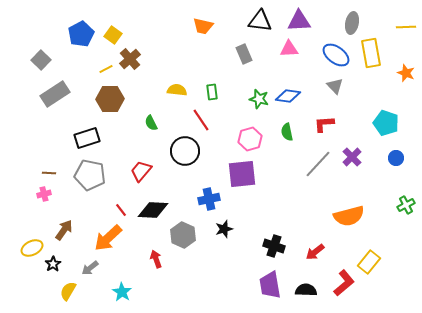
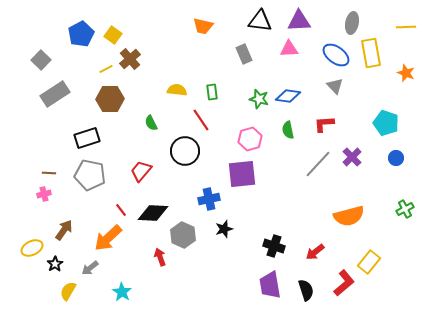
green semicircle at (287, 132): moved 1 px right, 2 px up
green cross at (406, 205): moved 1 px left, 4 px down
black diamond at (153, 210): moved 3 px down
red arrow at (156, 259): moved 4 px right, 2 px up
black star at (53, 264): moved 2 px right
black semicircle at (306, 290): rotated 70 degrees clockwise
